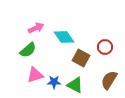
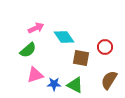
brown square: rotated 18 degrees counterclockwise
blue star: moved 2 px down
